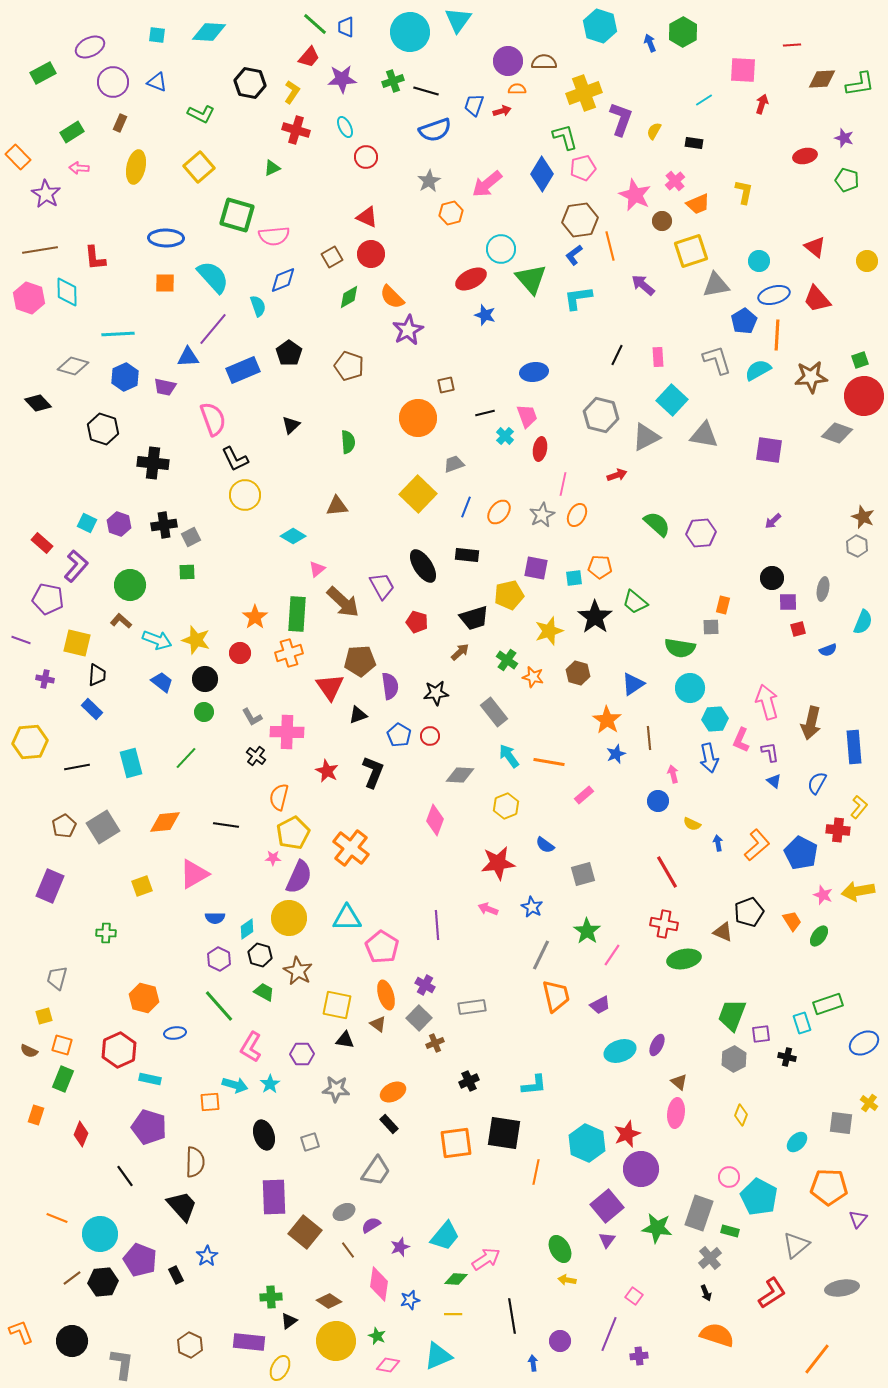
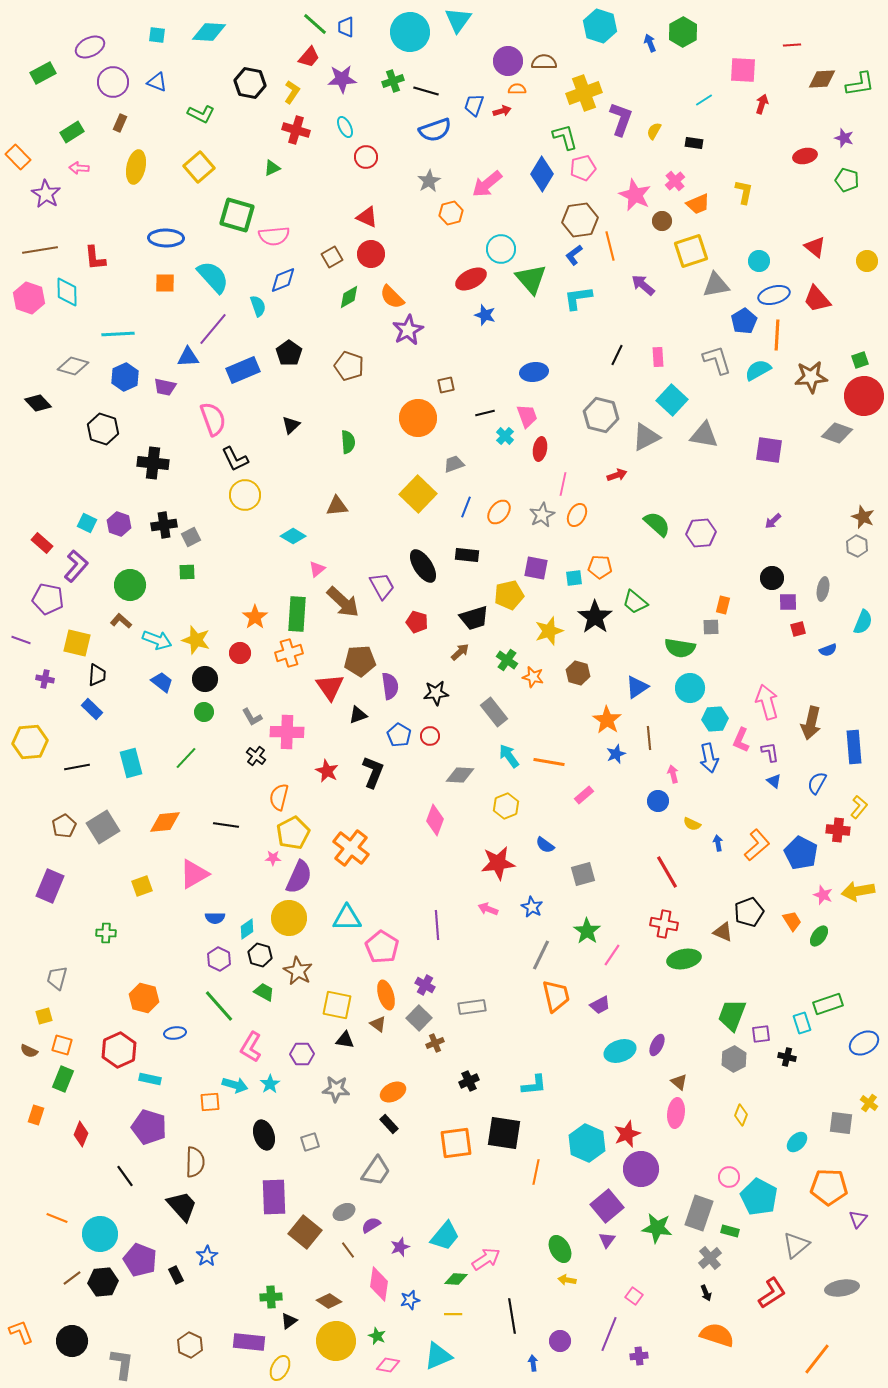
blue triangle at (633, 684): moved 4 px right, 3 px down
